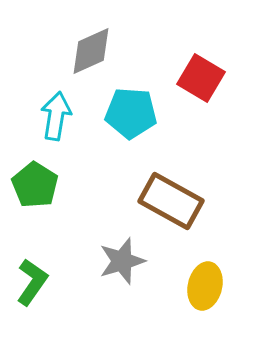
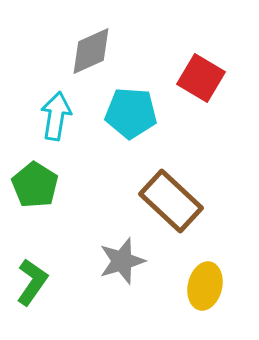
brown rectangle: rotated 14 degrees clockwise
